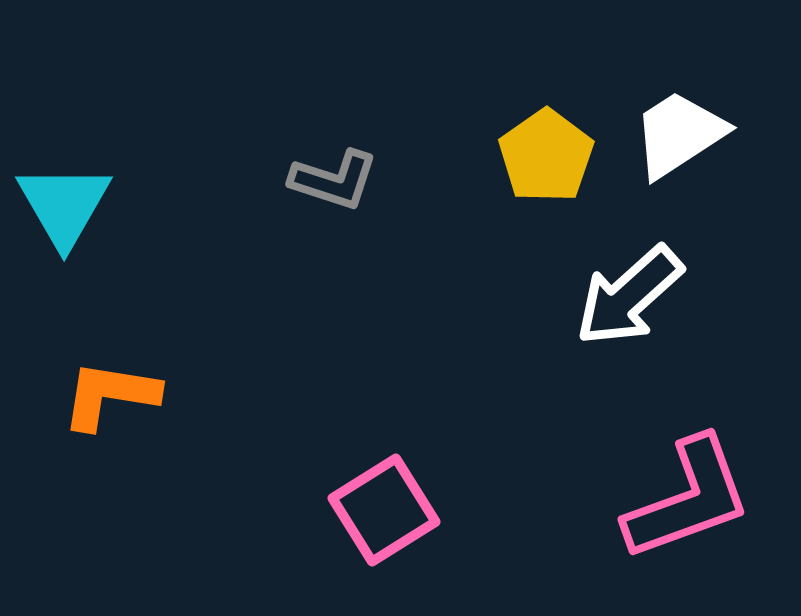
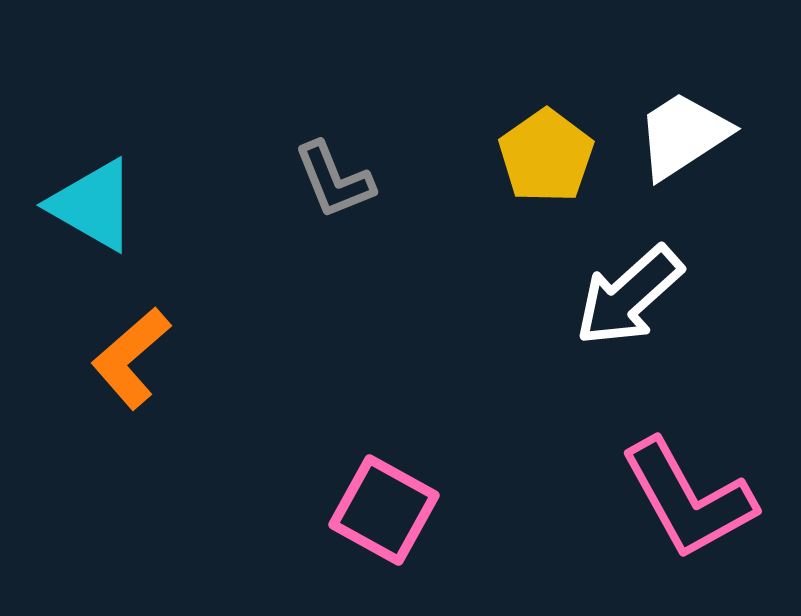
white trapezoid: moved 4 px right, 1 px down
gray L-shape: rotated 50 degrees clockwise
cyan triangle: moved 29 px right; rotated 30 degrees counterclockwise
orange L-shape: moved 21 px right, 37 px up; rotated 50 degrees counterclockwise
pink L-shape: rotated 81 degrees clockwise
pink square: rotated 29 degrees counterclockwise
